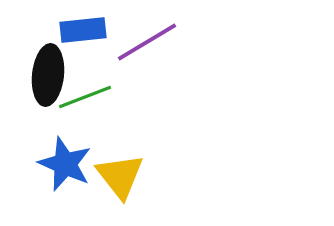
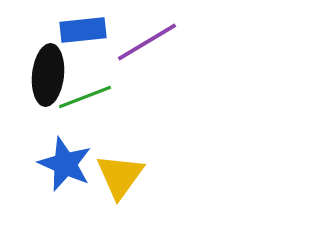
yellow triangle: rotated 14 degrees clockwise
